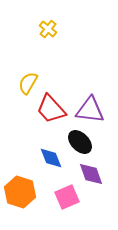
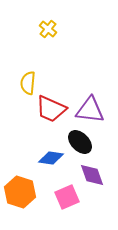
yellow semicircle: rotated 25 degrees counterclockwise
red trapezoid: rotated 24 degrees counterclockwise
blue diamond: rotated 60 degrees counterclockwise
purple diamond: moved 1 px right, 1 px down
